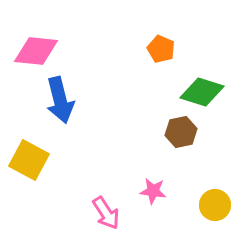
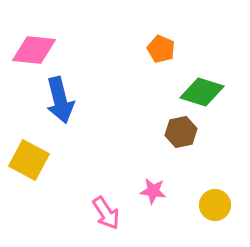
pink diamond: moved 2 px left, 1 px up
